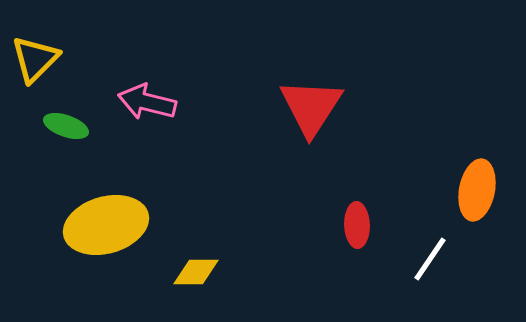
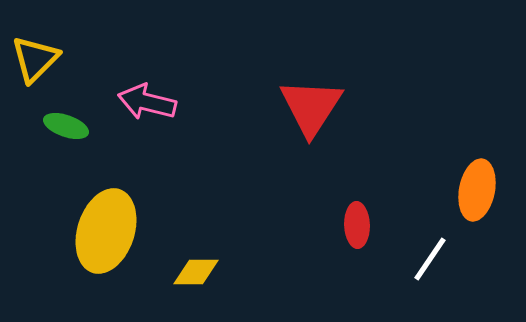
yellow ellipse: moved 6 px down; rotated 56 degrees counterclockwise
